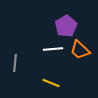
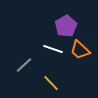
white line: rotated 24 degrees clockwise
gray line: moved 9 px right, 2 px down; rotated 42 degrees clockwise
yellow line: rotated 24 degrees clockwise
